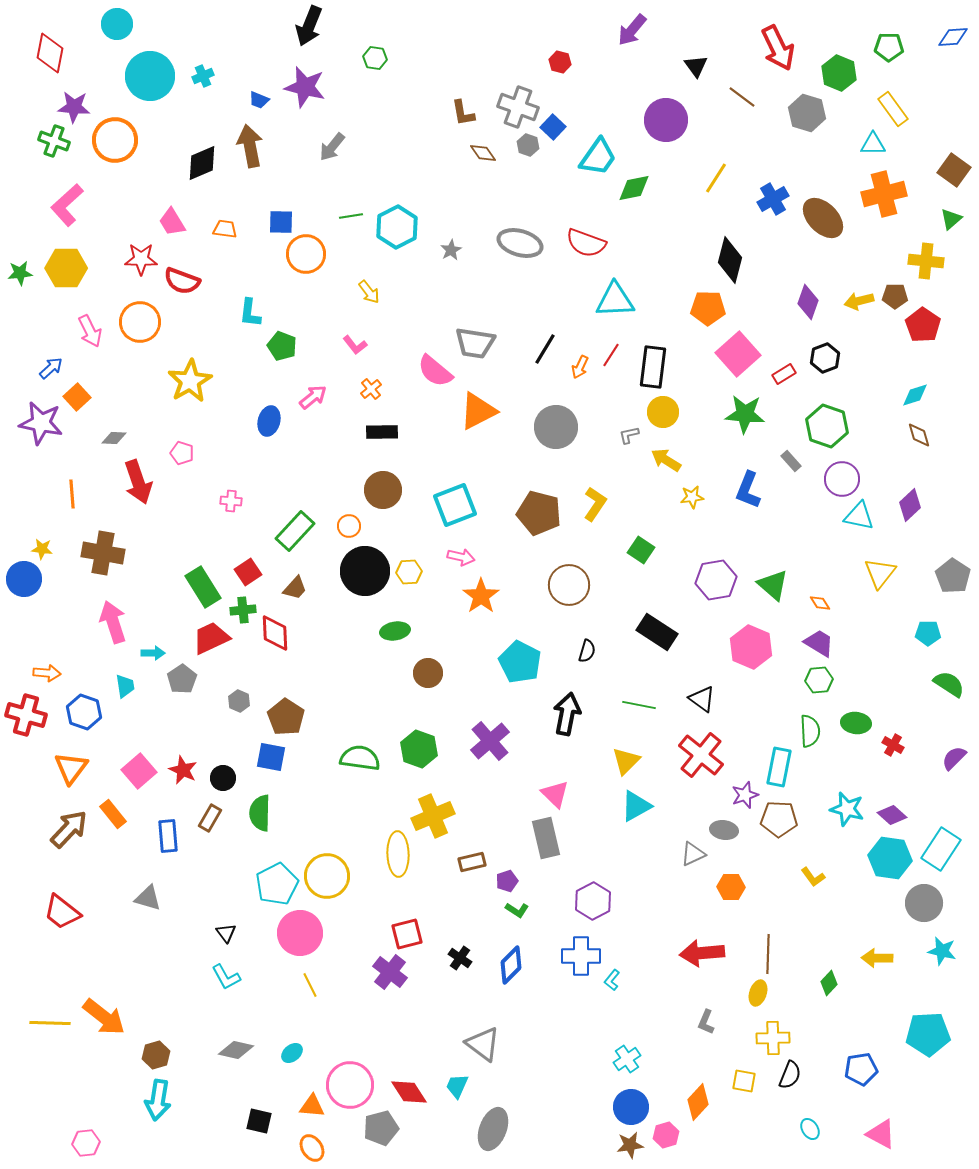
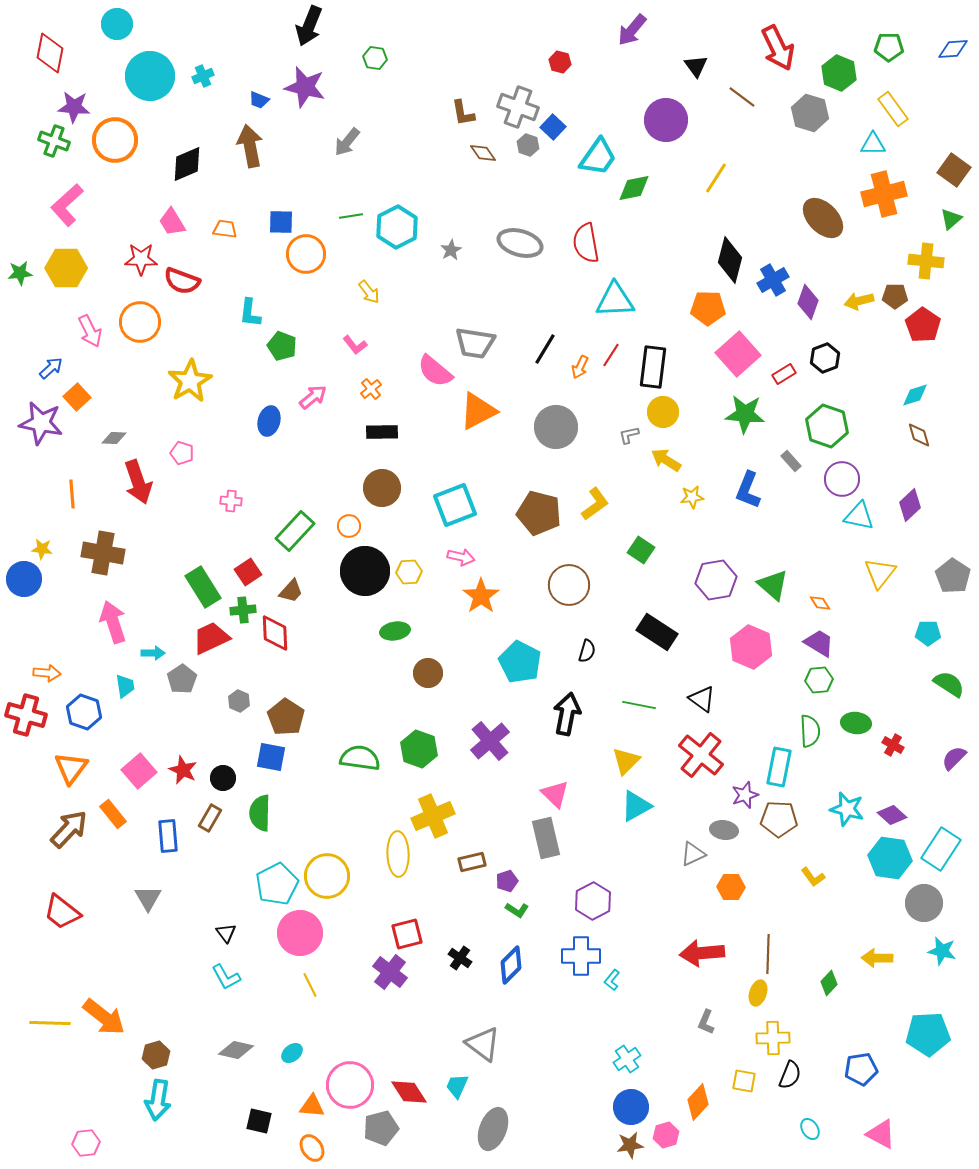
blue diamond at (953, 37): moved 12 px down
gray hexagon at (807, 113): moved 3 px right
gray arrow at (332, 147): moved 15 px right, 5 px up
black diamond at (202, 163): moved 15 px left, 1 px down
blue cross at (773, 199): moved 81 px down
red semicircle at (586, 243): rotated 60 degrees clockwise
brown circle at (383, 490): moved 1 px left, 2 px up
yellow L-shape at (595, 504): rotated 20 degrees clockwise
brown trapezoid at (295, 588): moved 4 px left, 3 px down
gray triangle at (148, 898): rotated 44 degrees clockwise
